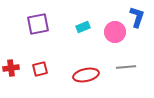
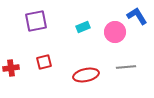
blue L-shape: moved 1 px up; rotated 50 degrees counterclockwise
purple square: moved 2 px left, 3 px up
red square: moved 4 px right, 7 px up
